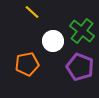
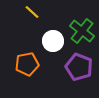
purple pentagon: moved 1 px left
